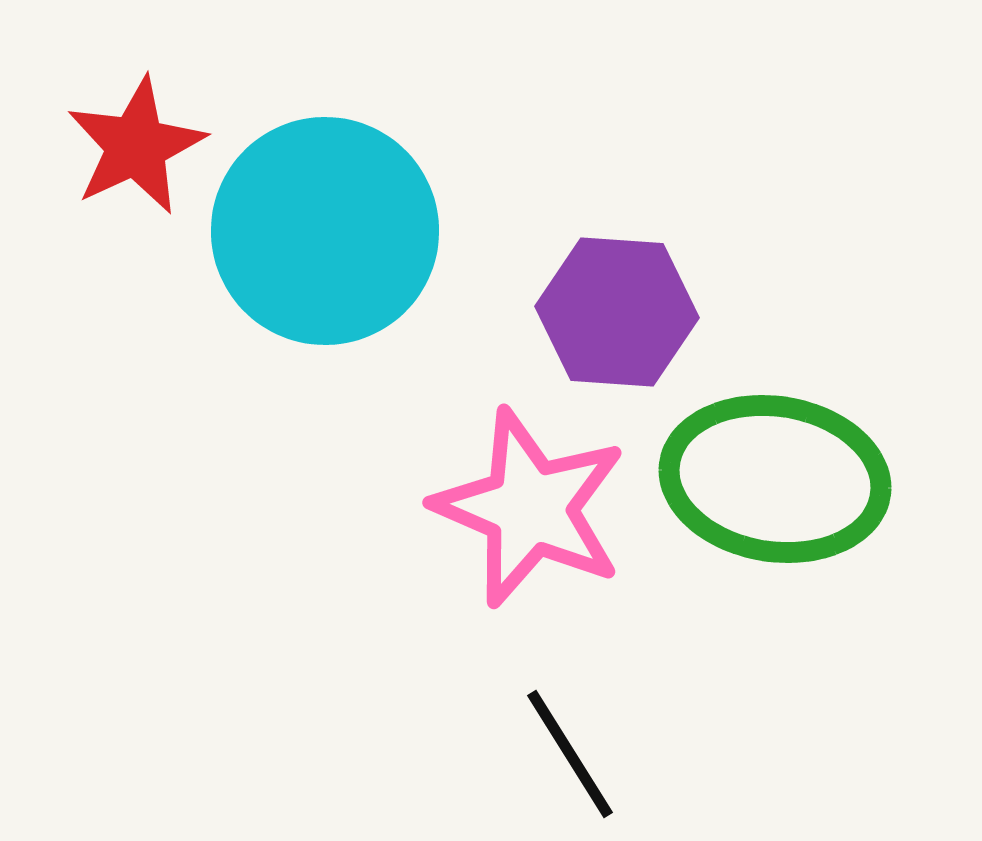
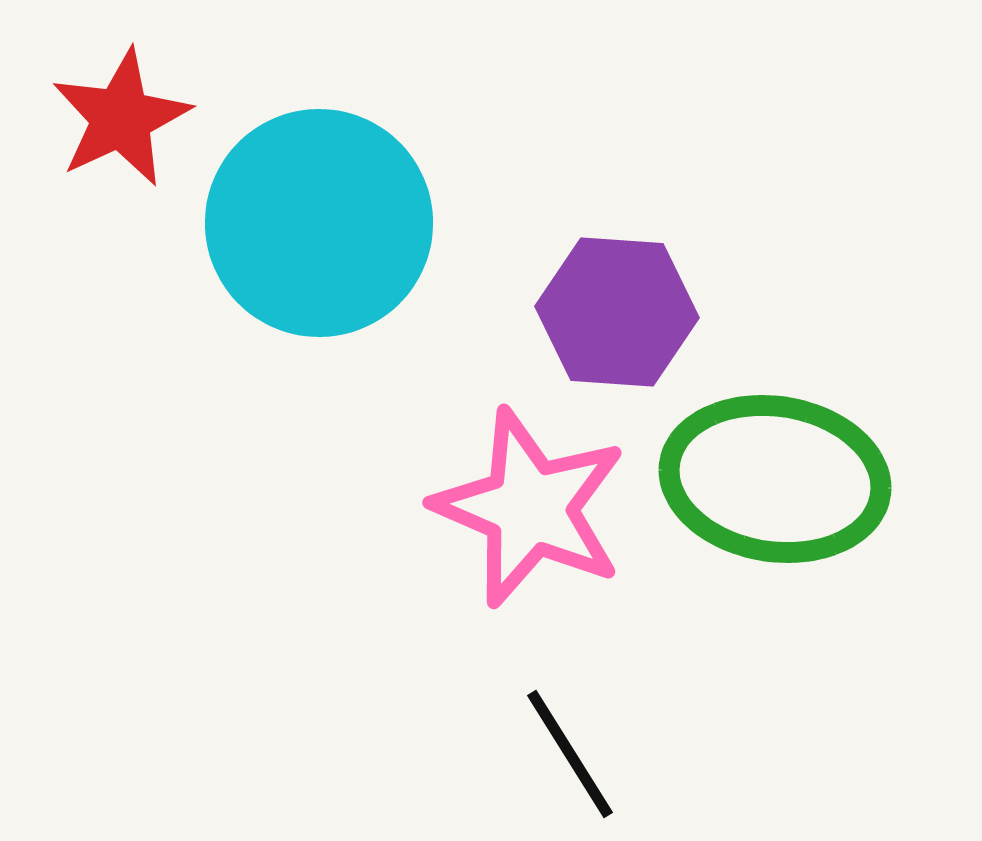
red star: moved 15 px left, 28 px up
cyan circle: moved 6 px left, 8 px up
